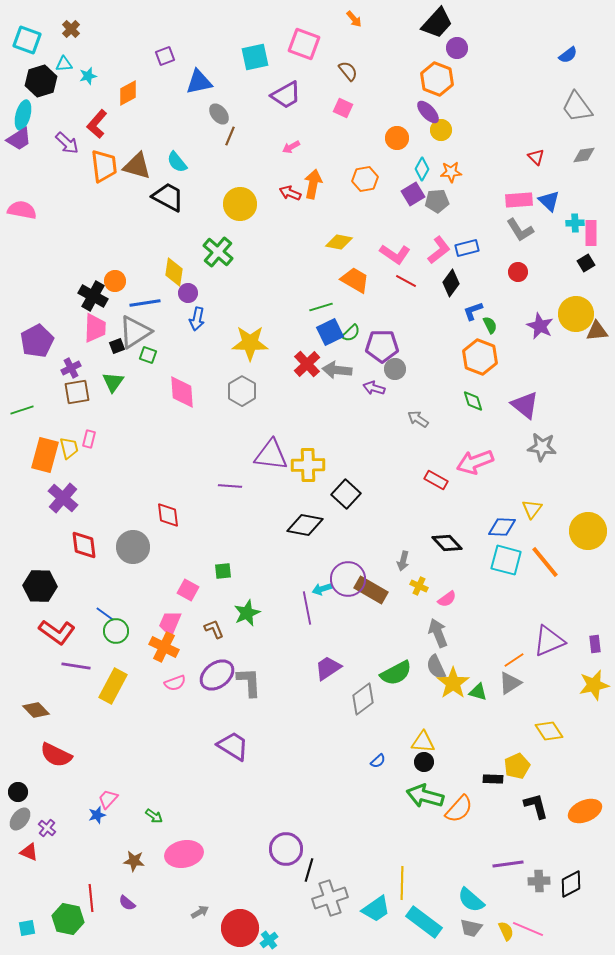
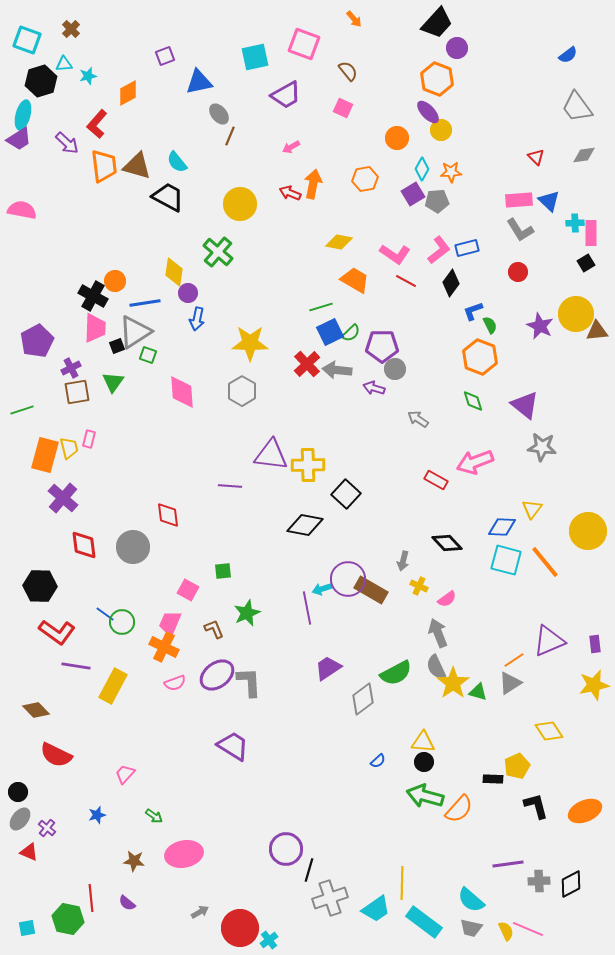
green circle at (116, 631): moved 6 px right, 9 px up
pink trapezoid at (108, 799): moved 17 px right, 25 px up
